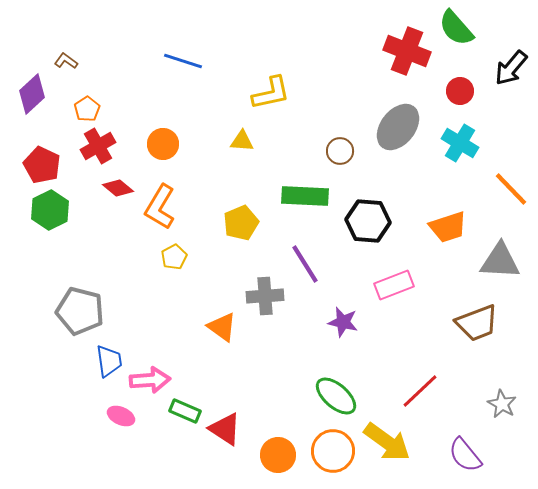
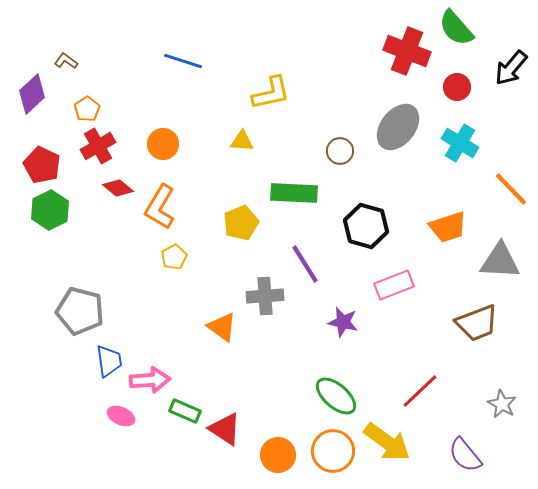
red circle at (460, 91): moved 3 px left, 4 px up
green rectangle at (305, 196): moved 11 px left, 3 px up
black hexagon at (368, 221): moved 2 px left, 5 px down; rotated 12 degrees clockwise
